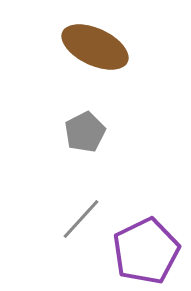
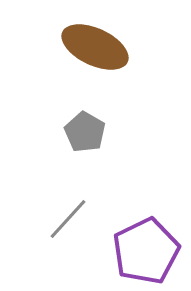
gray pentagon: rotated 15 degrees counterclockwise
gray line: moved 13 px left
